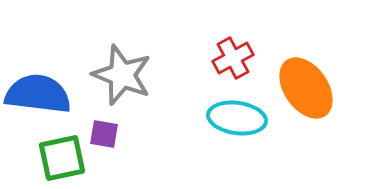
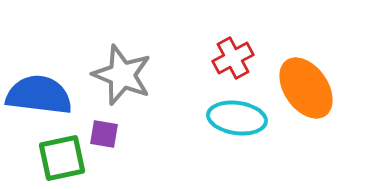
blue semicircle: moved 1 px right, 1 px down
